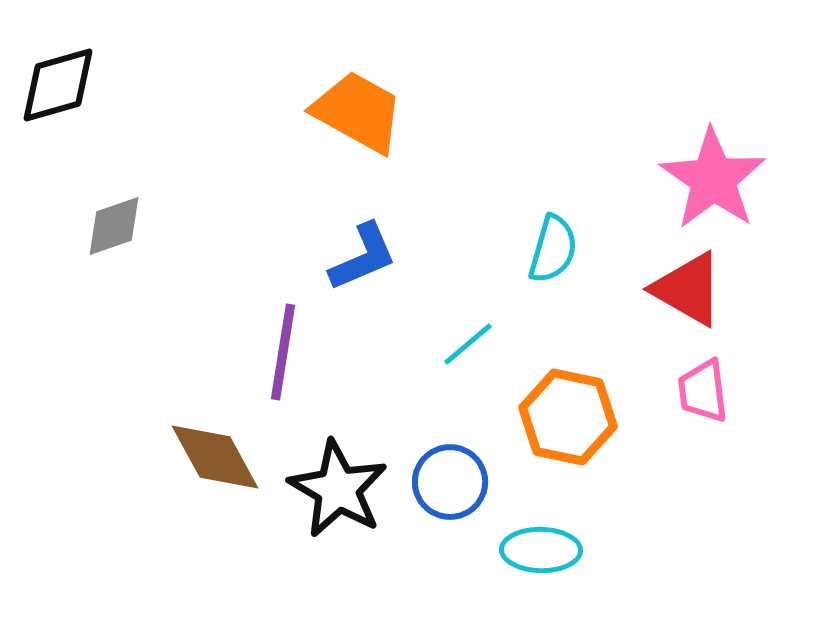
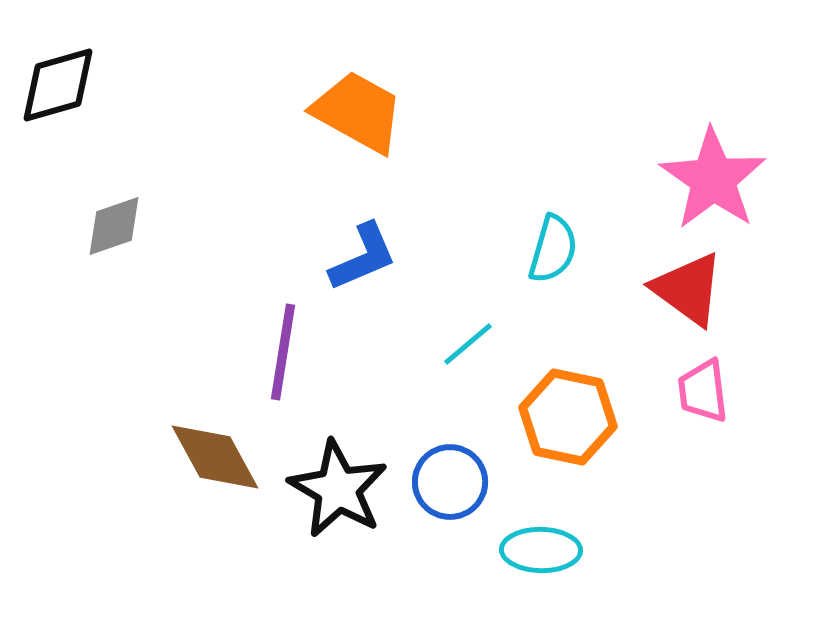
red triangle: rotated 6 degrees clockwise
